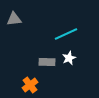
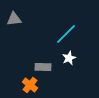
cyan line: rotated 20 degrees counterclockwise
gray rectangle: moved 4 px left, 5 px down
orange cross: rotated 14 degrees counterclockwise
